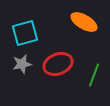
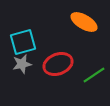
cyan square: moved 2 px left, 9 px down
green line: rotated 35 degrees clockwise
